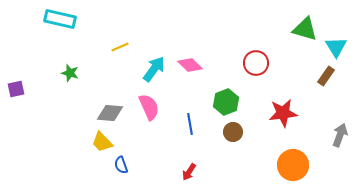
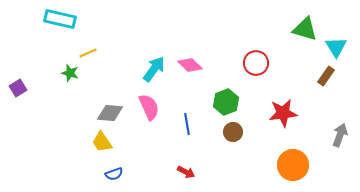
yellow line: moved 32 px left, 6 px down
purple square: moved 2 px right, 1 px up; rotated 18 degrees counterclockwise
blue line: moved 3 px left
yellow trapezoid: rotated 10 degrees clockwise
blue semicircle: moved 7 px left, 9 px down; rotated 90 degrees counterclockwise
red arrow: moved 3 px left; rotated 96 degrees counterclockwise
